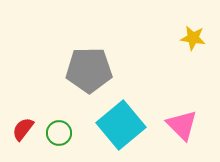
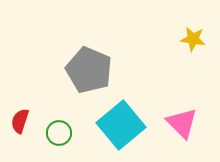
yellow star: moved 1 px down
gray pentagon: rotated 24 degrees clockwise
pink triangle: moved 2 px up
red semicircle: moved 3 px left, 8 px up; rotated 20 degrees counterclockwise
